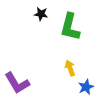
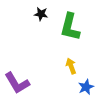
yellow arrow: moved 1 px right, 2 px up
